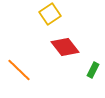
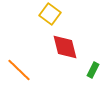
yellow square: rotated 20 degrees counterclockwise
red diamond: rotated 24 degrees clockwise
